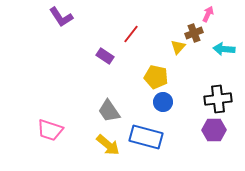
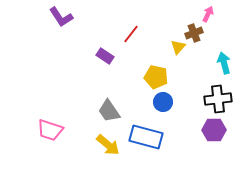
cyan arrow: moved 14 px down; rotated 70 degrees clockwise
